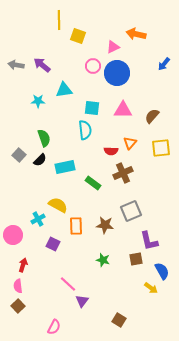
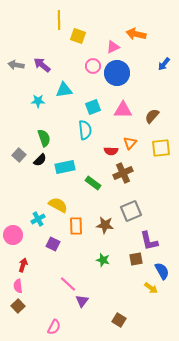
cyan square at (92, 108): moved 1 px right, 1 px up; rotated 28 degrees counterclockwise
